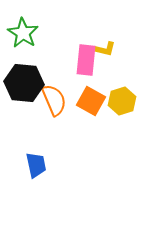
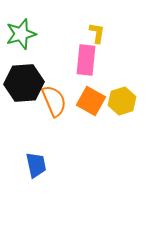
green star: moved 2 px left, 1 px down; rotated 24 degrees clockwise
yellow L-shape: moved 8 px left, 16 px up; rotated 95 degrees counterclockwise
black hexagon: rotated 9 degrees counterclockwise
orange semicircle: moved 1 px down
